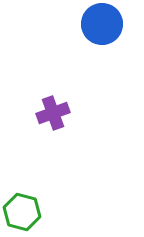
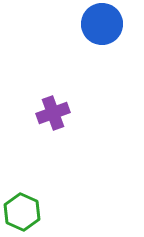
green hexagon: rotated 9 degrees clockwise
